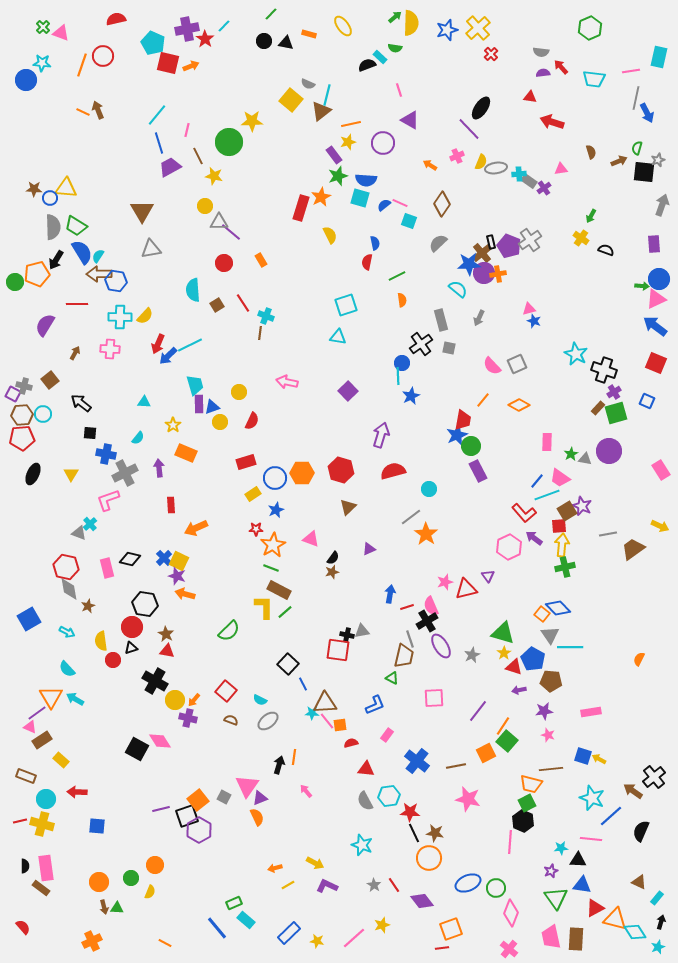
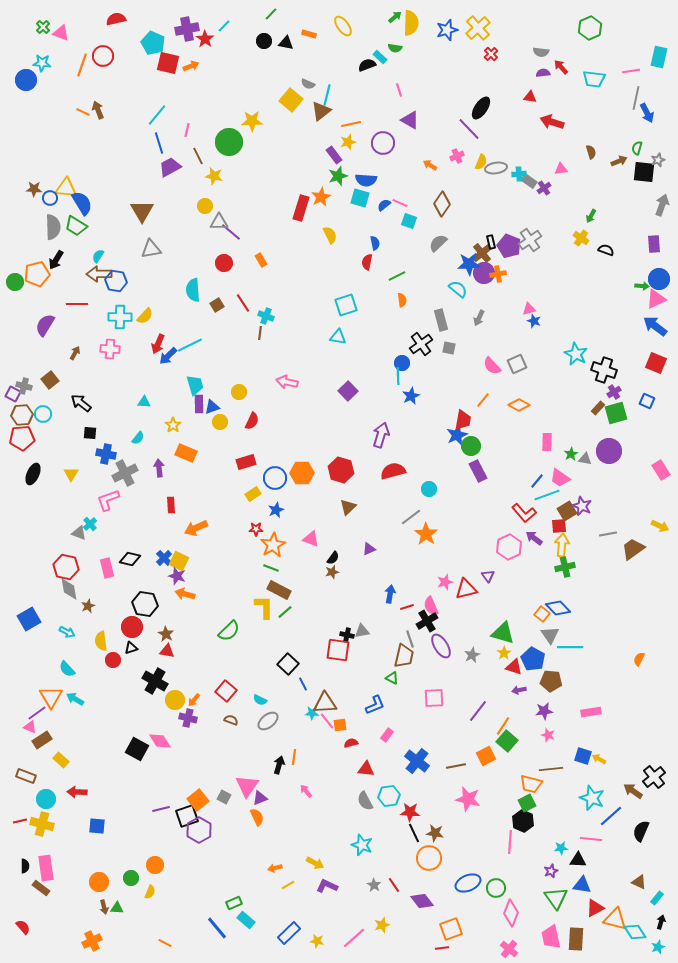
blue semicircle at (82, 252): moved 49 px up
orange square at (486, 753): moved 3 px down
